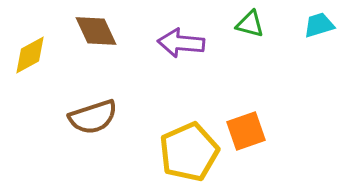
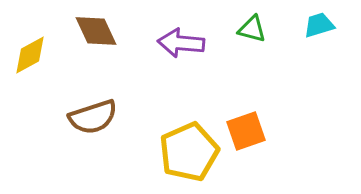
green triangle: moved 2 px right, 5 px down
